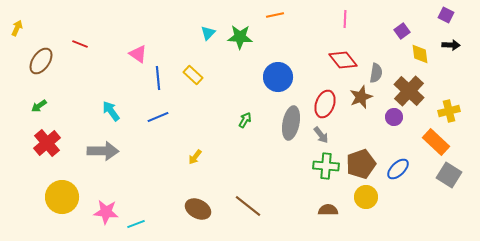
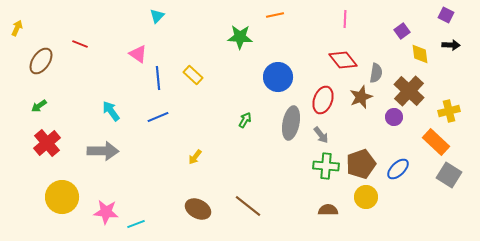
cyan triangle at (208, 33): moved 51 px left, 17 px up
red ellipse at (325, 104): moved 2 px left, 4 px up
